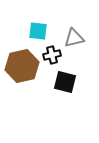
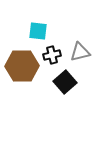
gray triangle: moved 6 px right, 14 px down
brown hexagon: rotated 12 degrees clockwise
black square: rotated 35 degrees clockwise
